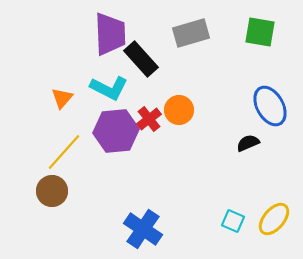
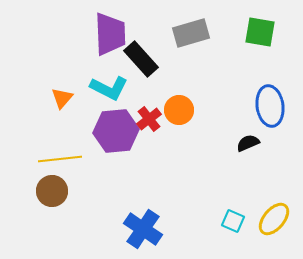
blue ellipse: rotated 21 degrees clockwise
yellow line: moved 4 px left, 7 px down; rotated 42 degrees clockwise
